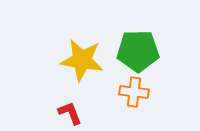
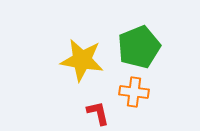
green pentagon: moved 1 px right, 4 px up; rotated 21 degrees counterclockwise
red L-shape: moved 28 px right; rotated 8 degrees clockwise
